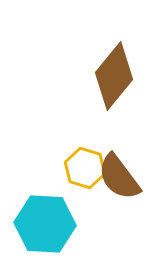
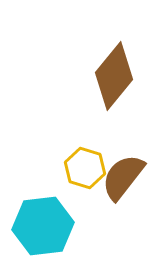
brown semicircle: moved 4 px right; rotated 75 degrees clockwise
cyan hexagon: moved 2 px left, 2 px down; rotated 10 degrees counterclockwise
